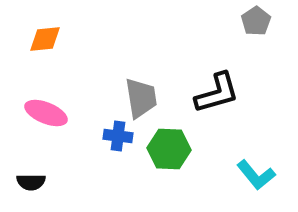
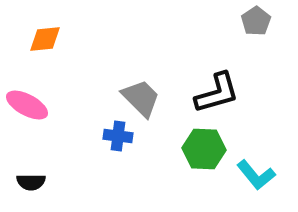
gray trapezoid: rotated 36 degrees counterclockwise
pink ellipse: moved 19 px left, 8 px up; rotated 6 degrees clockwise
green hexagon: moved 35 px right
